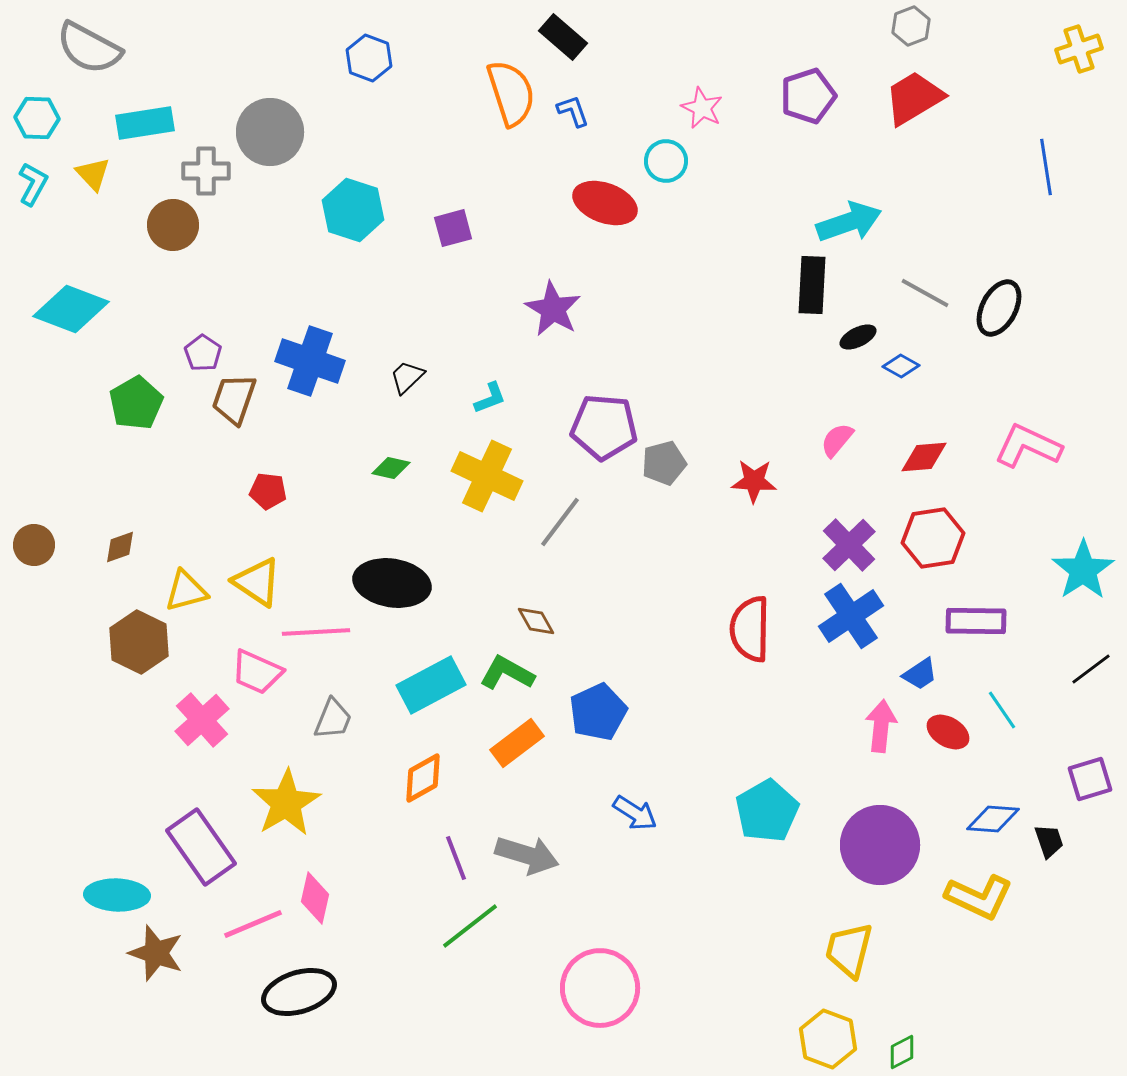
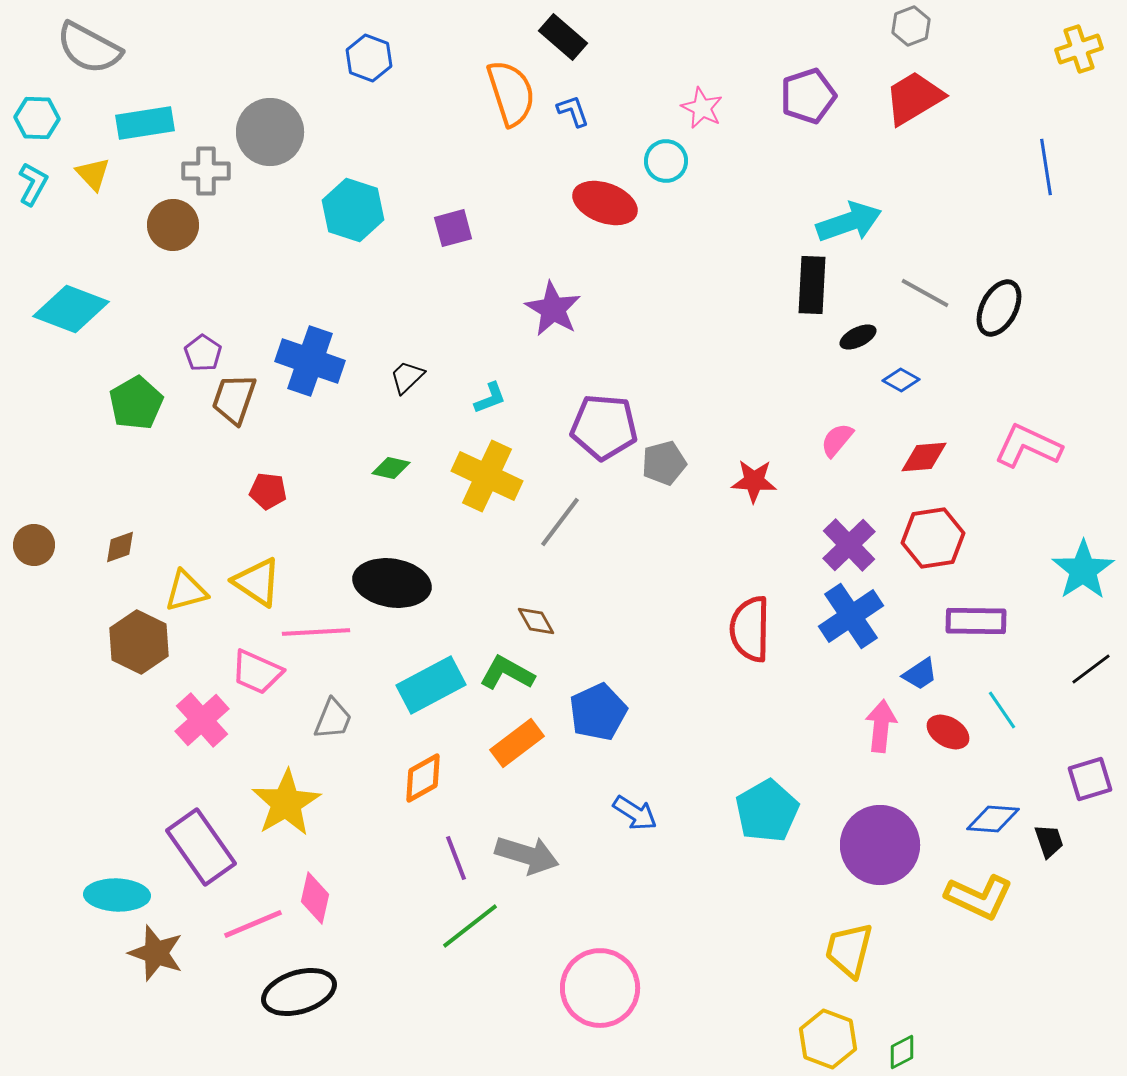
blue diamond at (901, 366): moved 14 px down
